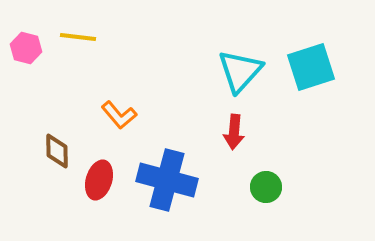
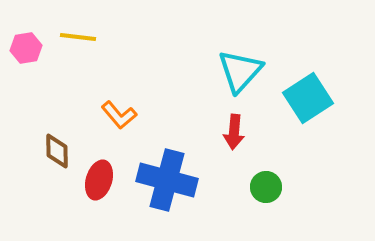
pink hexagon: rotated 24 degrees counterclockwise
cyan square: moved 3 px left, 31 px down; rotated 15 degrees counterclockwise
